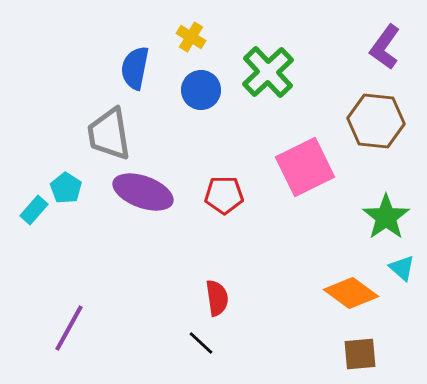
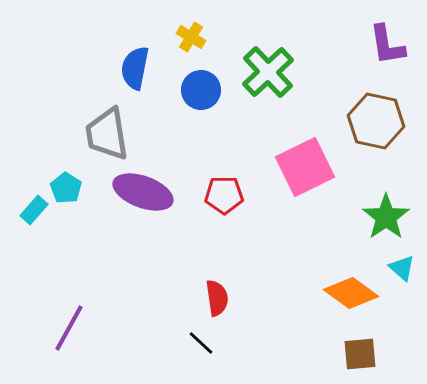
purple L-shape: moved 2 px right, 2 px up; rotated 45 degrees counterclockwise
brown hexagon: rotated 6 degrees clockwise
gray trapezoid: moved 2 px left
